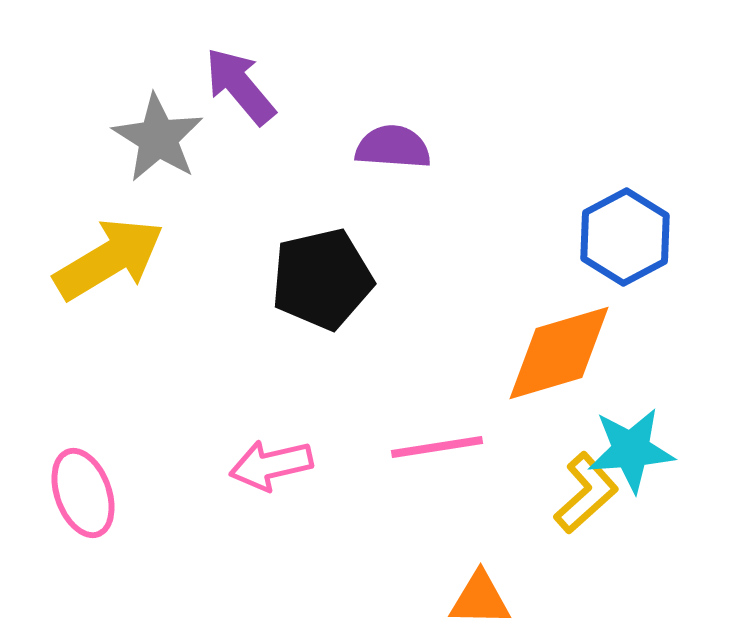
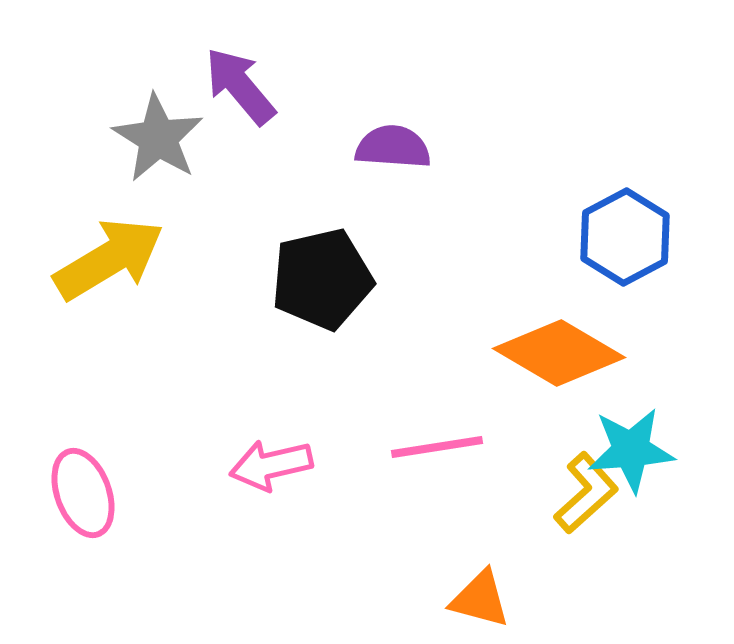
orange diamond: rotated 47 degrees clockwise
orange triangle: rotated 14 degrees clockwise
